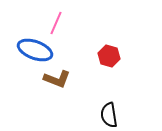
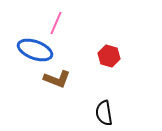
black semicircle: moved 5 px left, 2 px up
